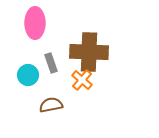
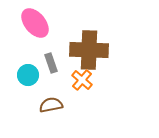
pink ellipse: rotated 40 degrees counterclockwise
brown cross: moved 2 px up
